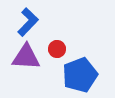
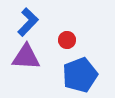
red circle: moved 10 px right, 9 px up
